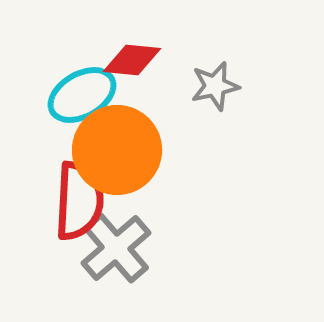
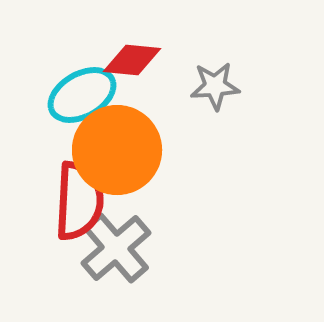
gray star: rotated 9 degrees clockwise
